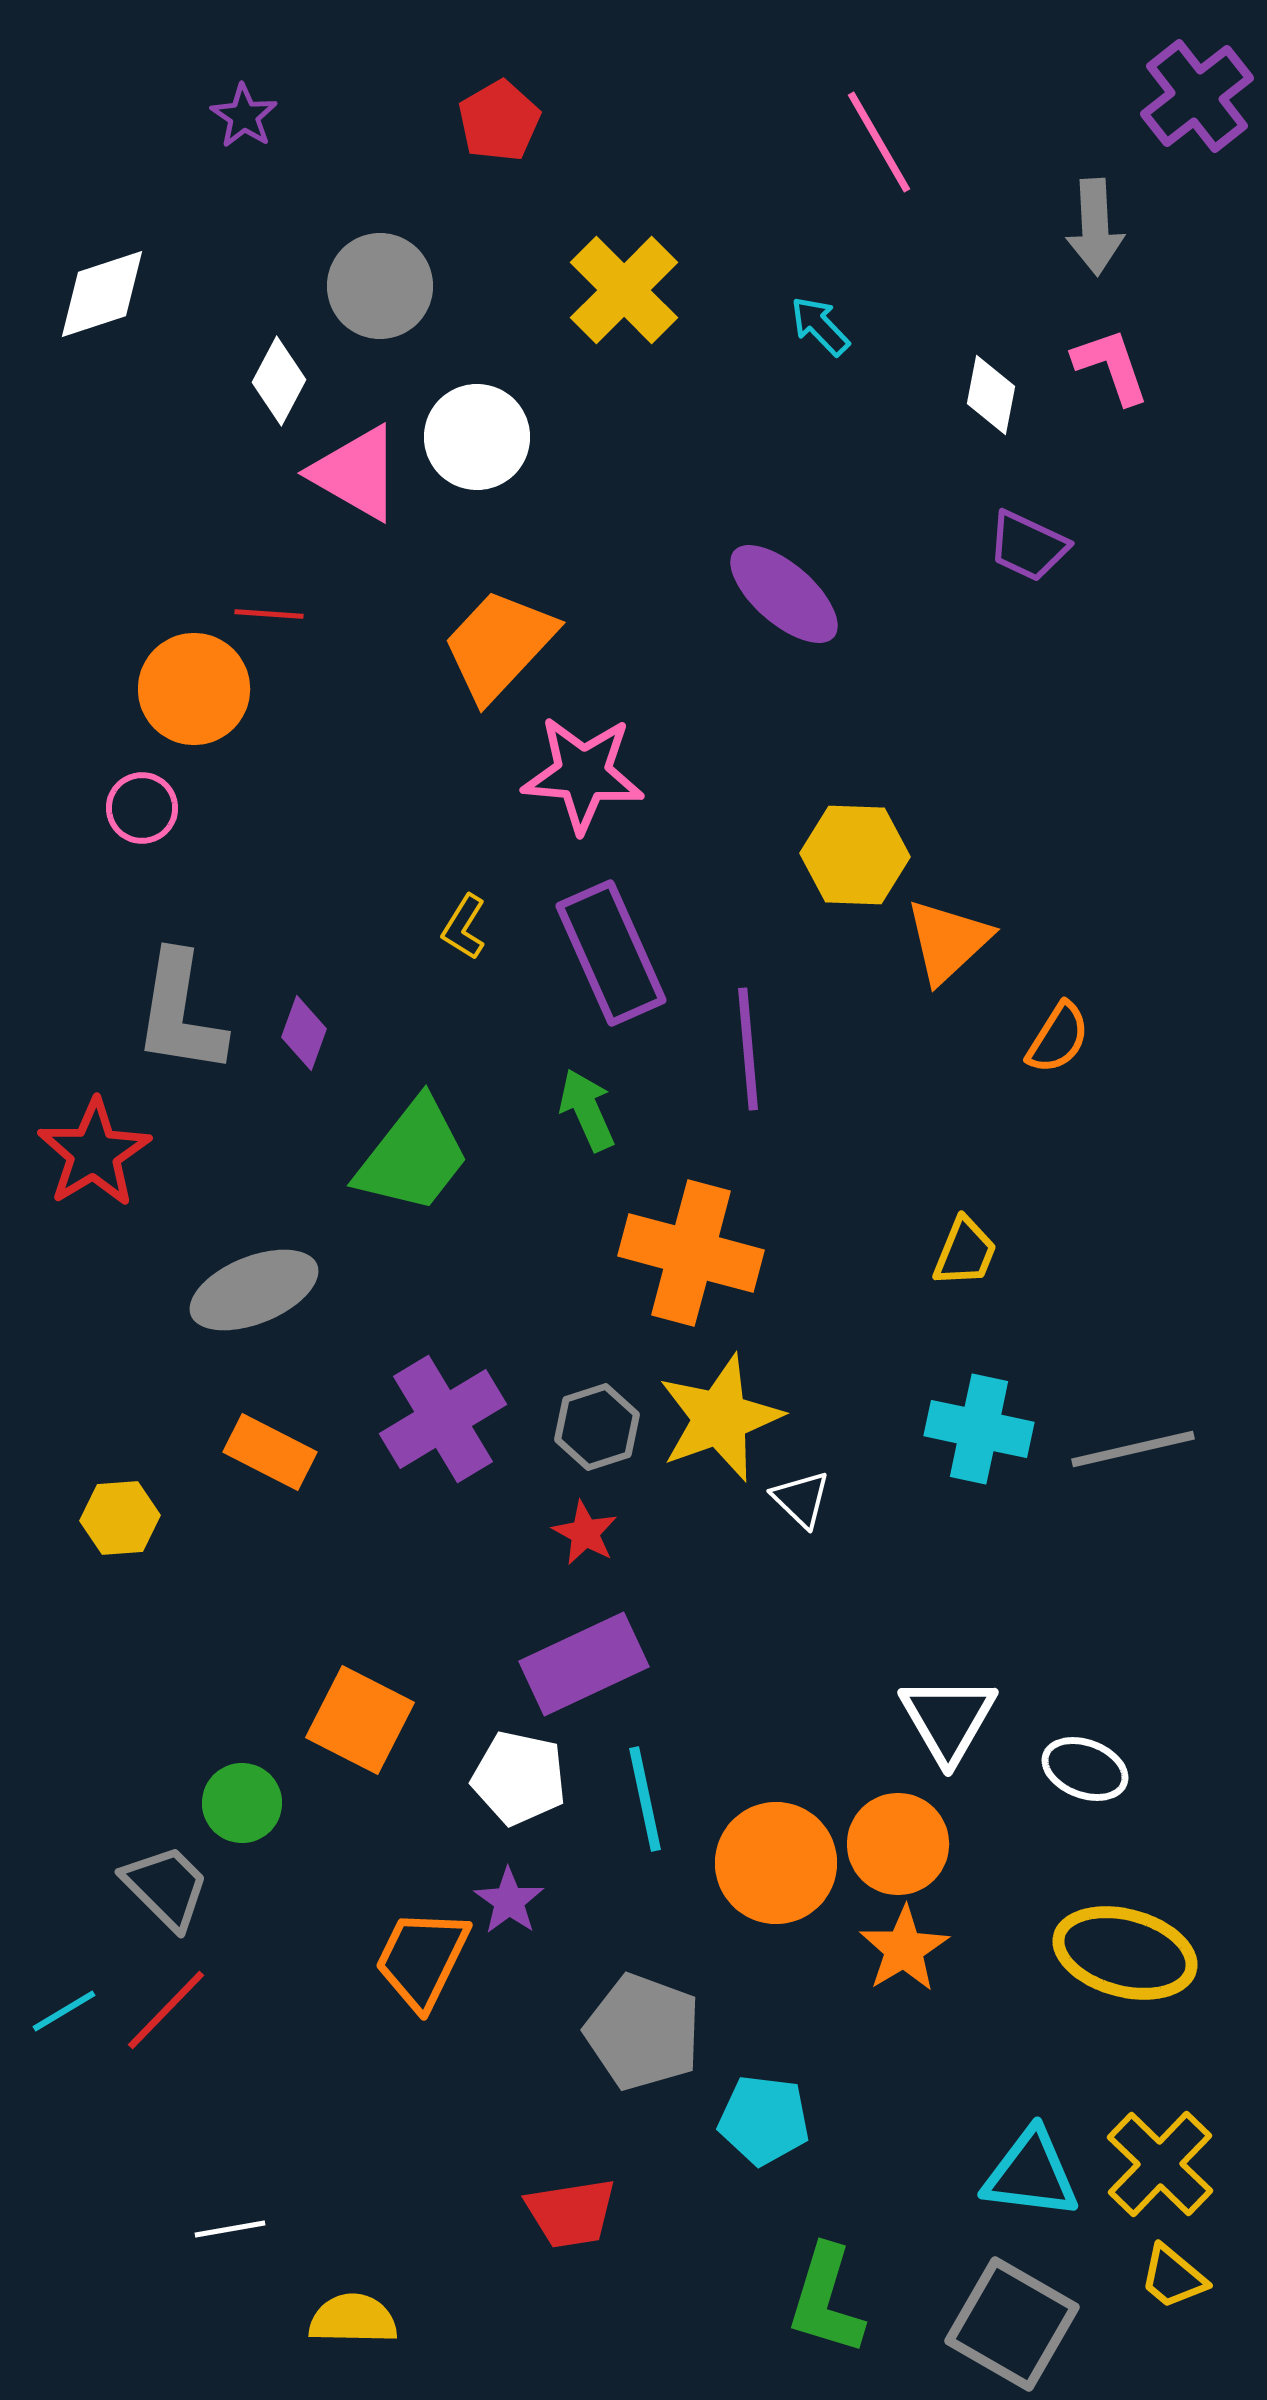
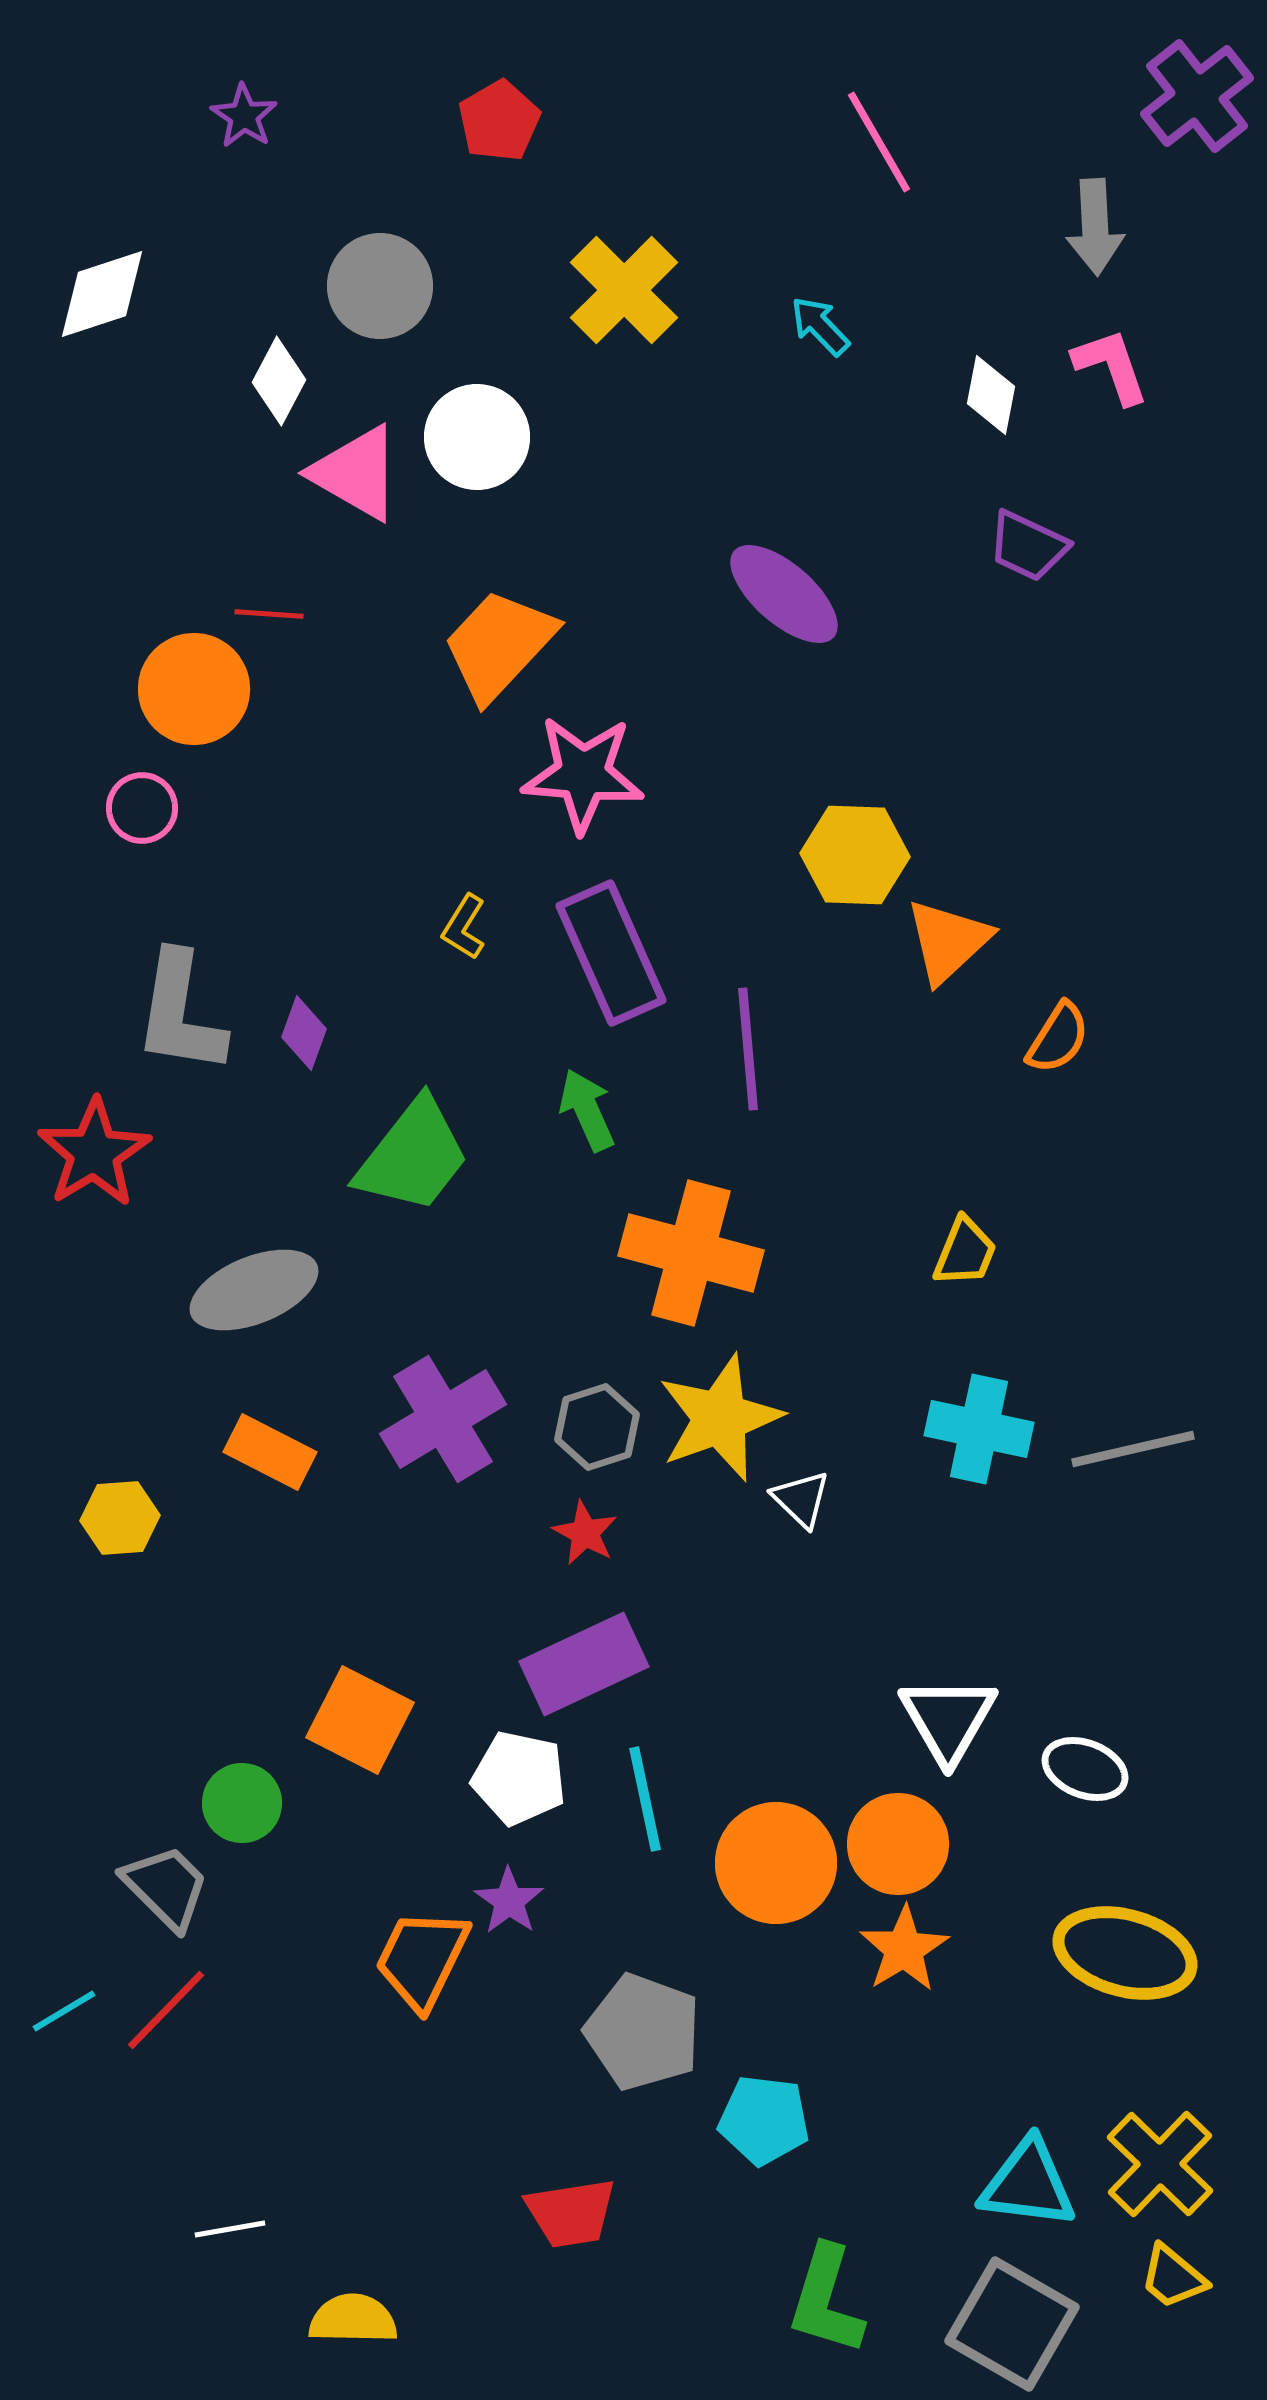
cyan triangle at (1031, 2174): moved 3 px left, 10 px down
